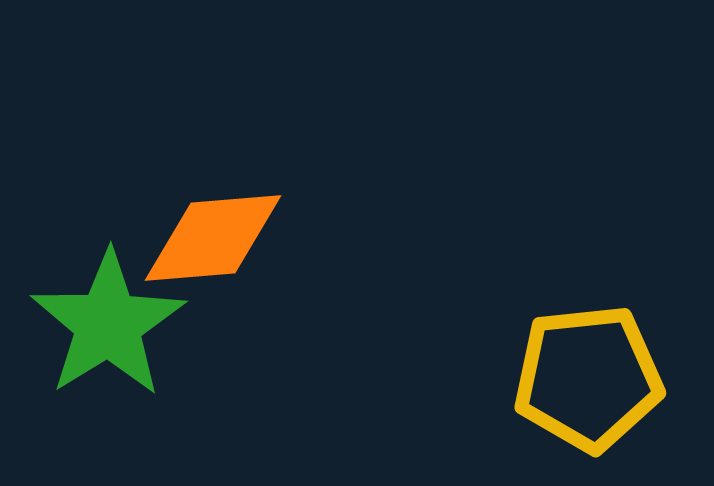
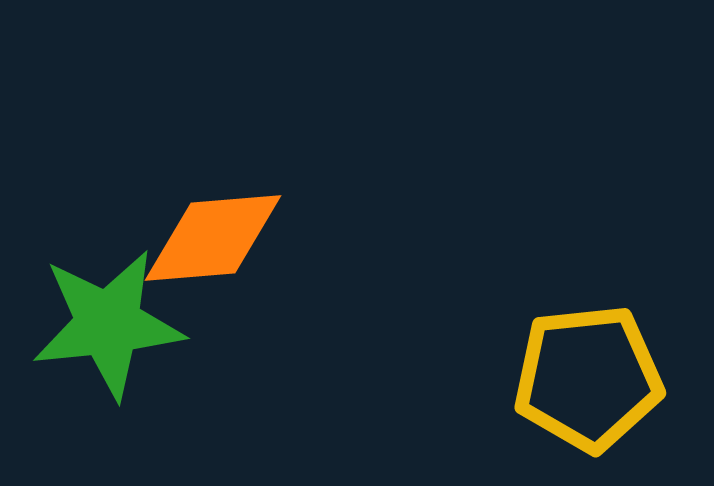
green star: rotated 26 degrees clockwise
